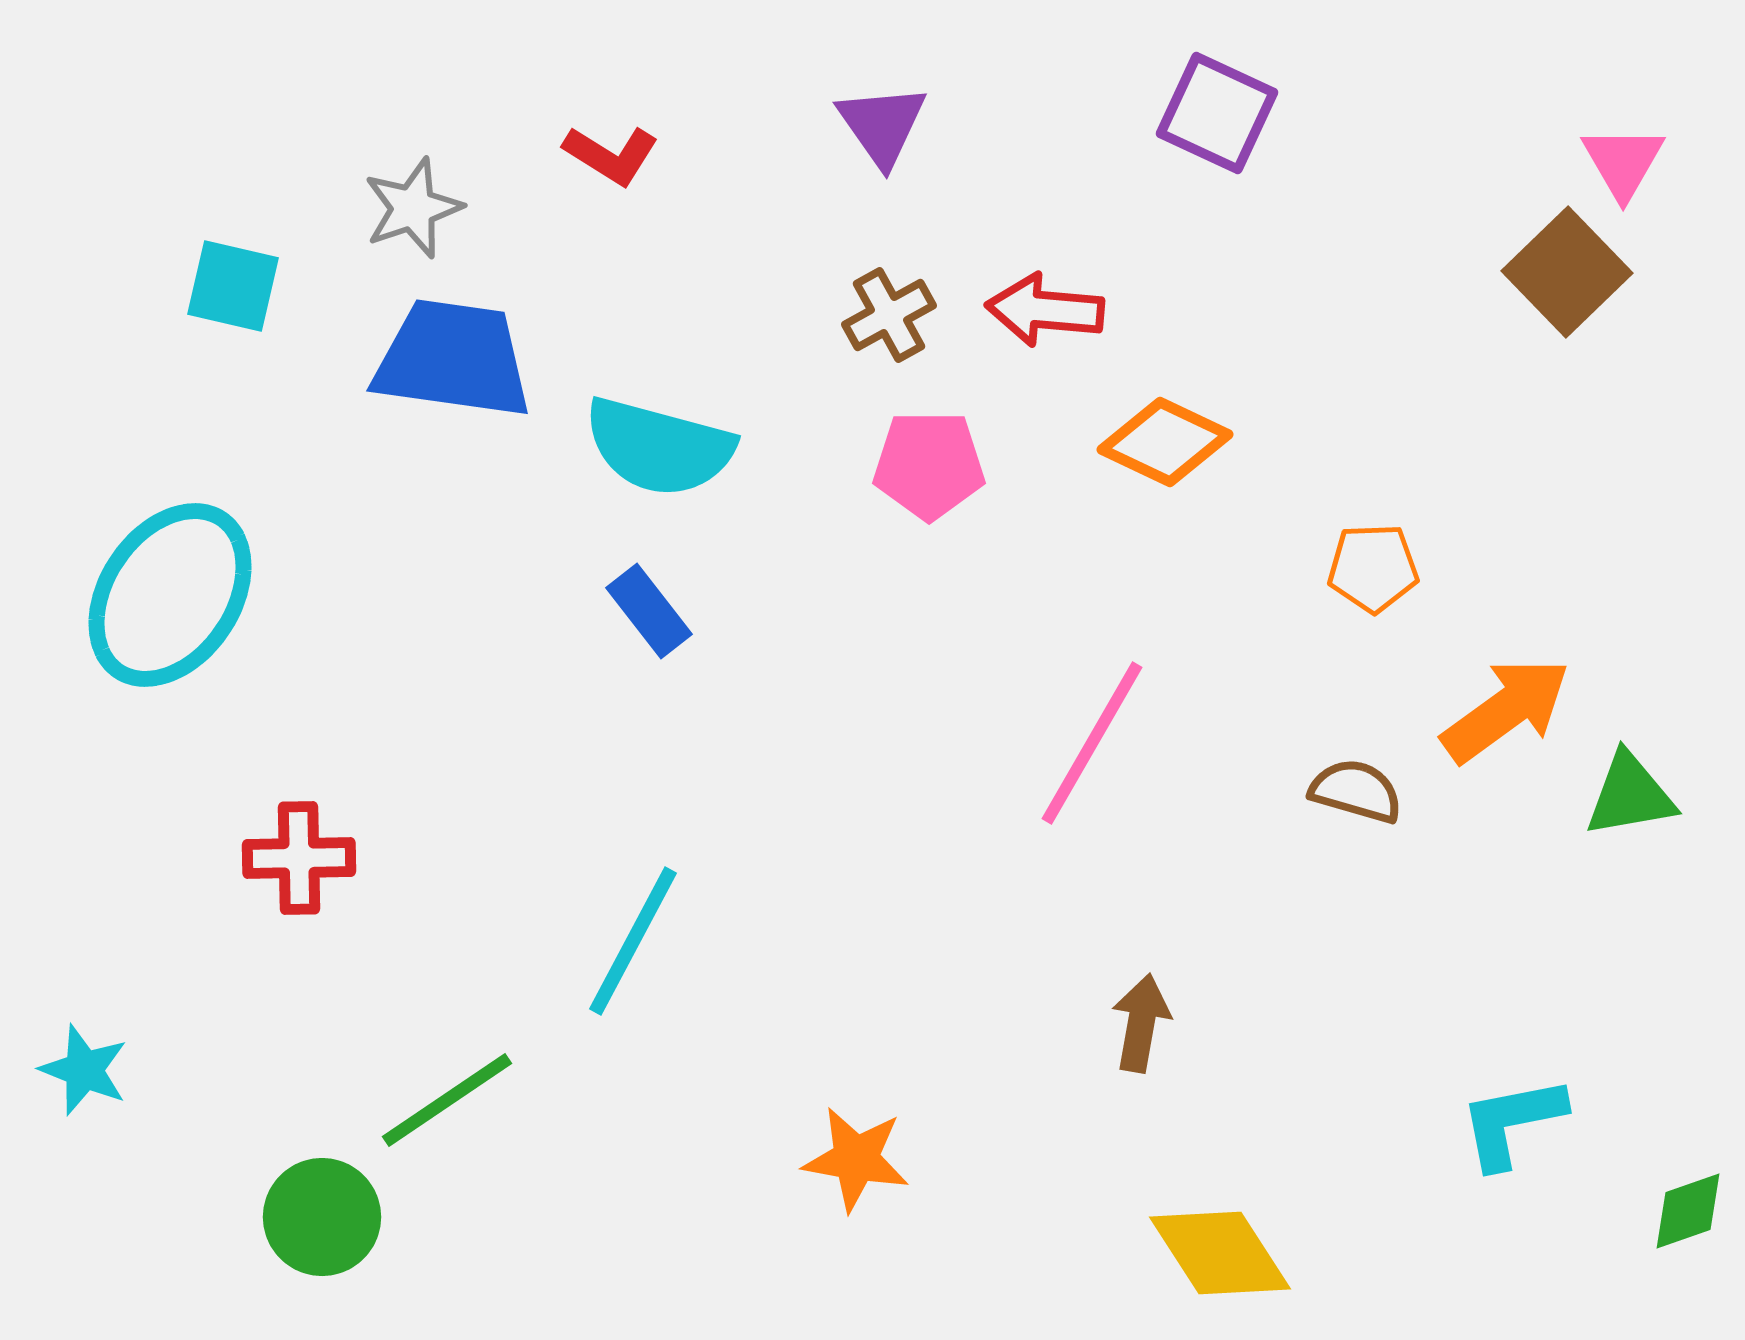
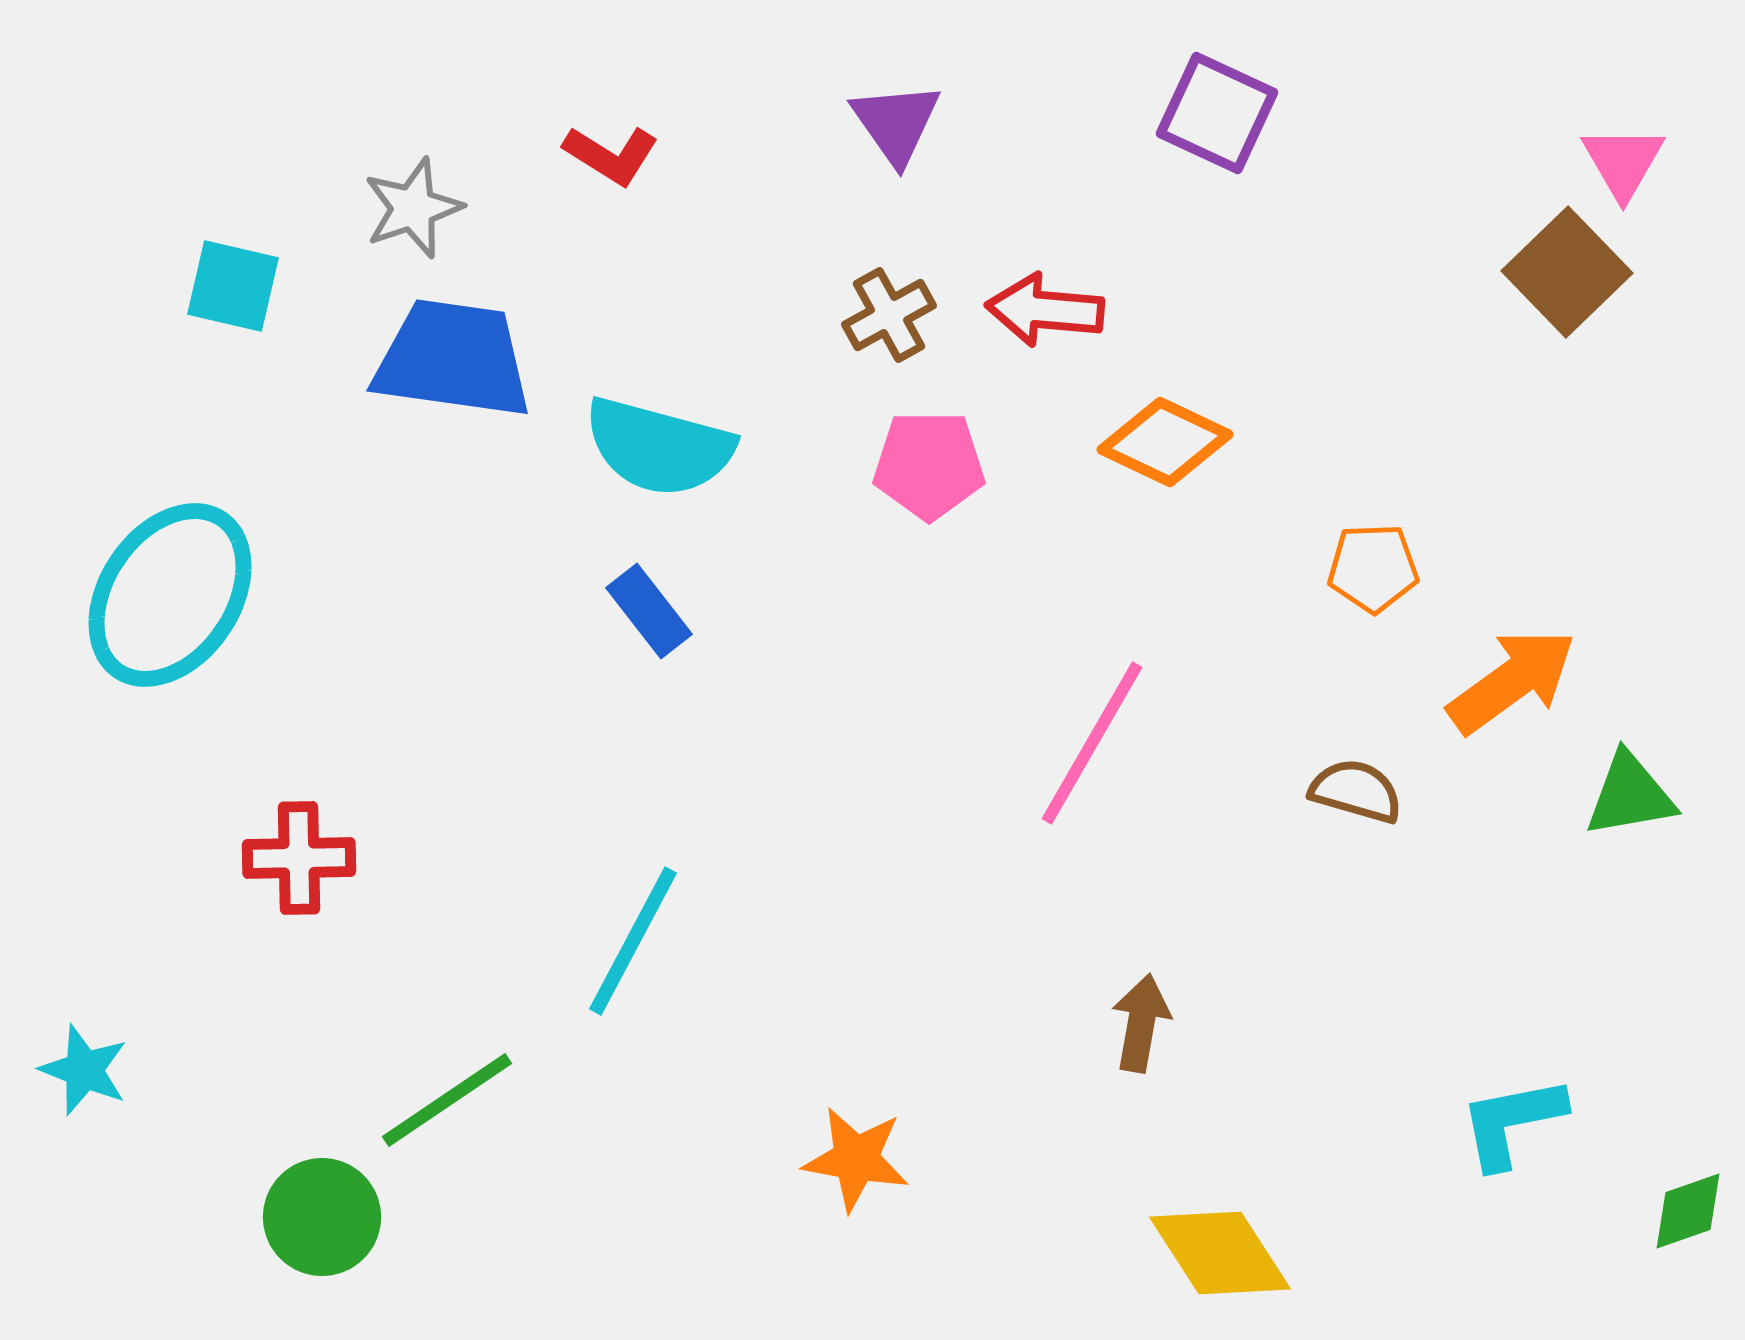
purple triangle: moved 14 px right, 2 px up
orange arrow: moved 6 px right, 29 px up
